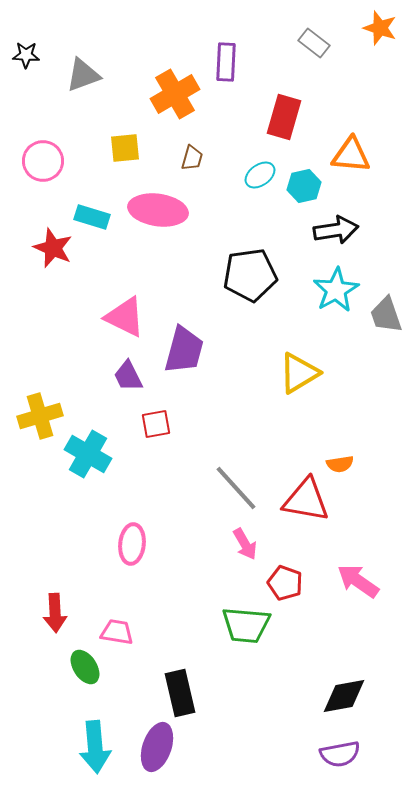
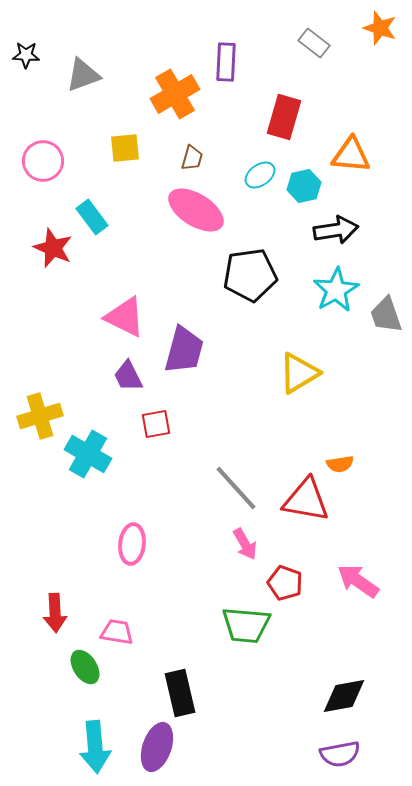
pink ellipse at (158, 210): moved 38 px right; rotated 24 degrees clockwise
cyan rectangle at (92, 217): rotated 36 degrees clockwise
